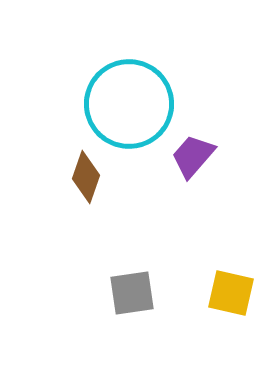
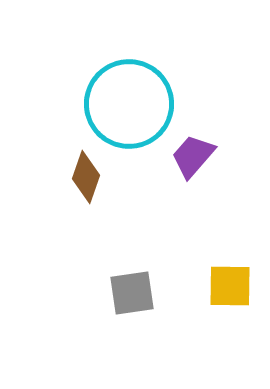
yellow square: moved 1 px left, 7 px up; rotated 12 degrees counterclockwise
